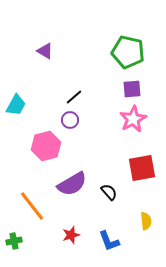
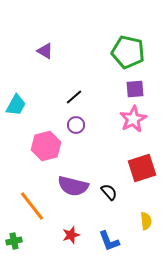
purple square: moved 3 px right
purple circle: moved 6 px right, 5 px down
red square: rotated 8 degrees counterclockwise
purple semicircle: moved 1 px right, 2 px down; rotated 44 degrees clockwise
